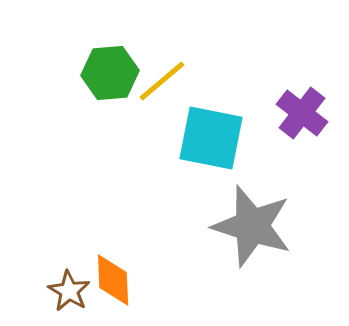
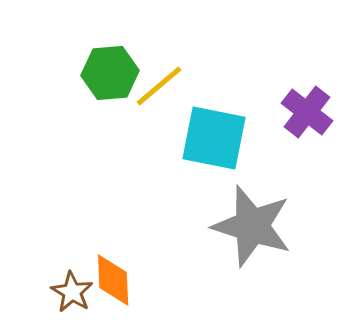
yellow line: moved 3 px left, 5 px down
purple cross: moved 5 px right, 1 px up
cyan square: moved 3 px right
brown star: moved 3 px right, 1 px down
